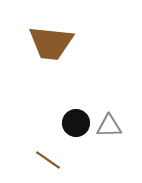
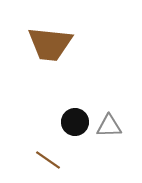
brown trapezoid: moved 1 px left, 1 px down
black circle: moved 1 px left, 1 px up
